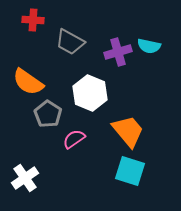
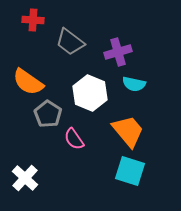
gray trapezoid: rotated 8 degrees clockwise
cyan semicircle: moved 15 px left, 38 px down
pink semicircle: rotated 90 degrees counterclockwise
white cross: rotated 12 degrees counterclockwise
